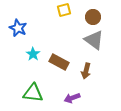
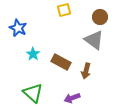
brown circle: moved 7 px right
brown rectangle: moved 2 px right
green triangle: rotated 35 degrees clockwise
